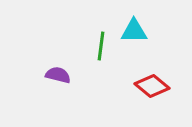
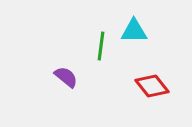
purple semicircle: moved 8 px right, 2 px down; rotated 25 degrees clockwise
red diamond: rotated 12 degrees clockwise
